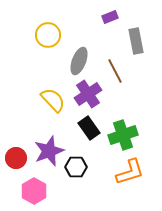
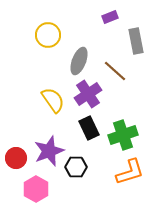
brown line: rotated 20 degrees counterclockwise
yellow semicircle: rotated 8 degrees clockwise
black rectangle: rotated 10 degrees clockwise
pink hexagon: moved 2 px right, 2 px up
